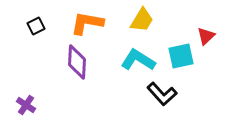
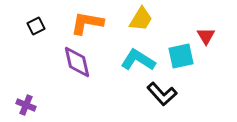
yellow trapezoid: moved 1 px left, 1 px up
red triangle: rotated 18 degrees counterclockwise
purple diamond: rotated 16 degrees counterclockwise
purple cross: rotated 12 degrees counterclockwise
